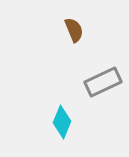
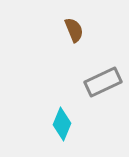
cyan diamond: moved 2 px down
